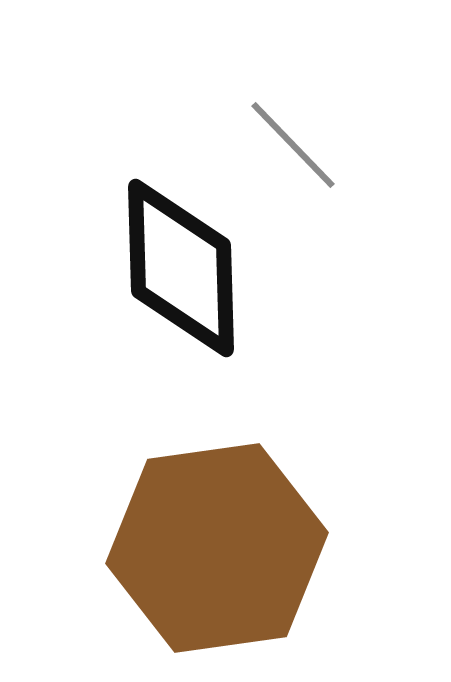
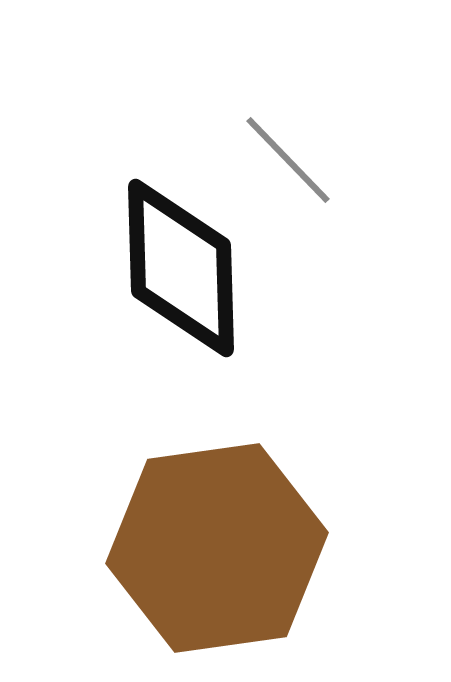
gray line: moved 5 px left, 15 px down
